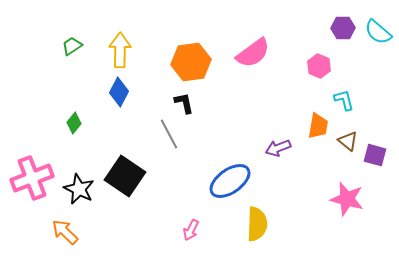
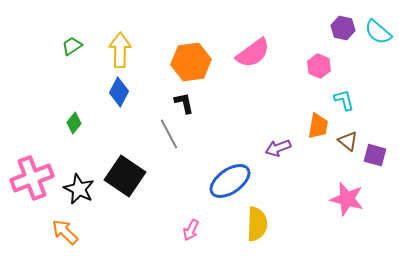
purple hexagon: rotated 15 degrees clockwise
